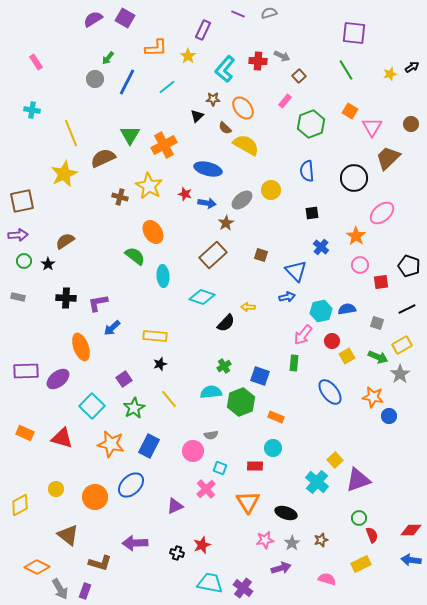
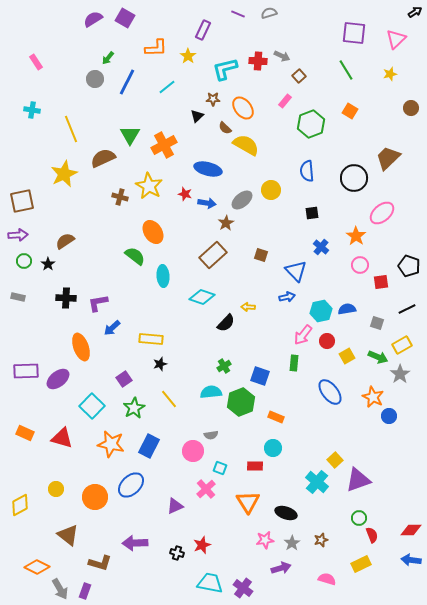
black arrow at (412, 67): moved 3 px right, 55 px up
cyan L-shape at (225, 69): rotated 36 degrees clockwise
brown circle at (411, 124): moved 16 px up
pink triangle at (372, 127): moved 24 px right, 88 px up; rotated 15 degrees clockwise
yellow line at (71, 133): moved 4 px up
yellow rectangle at (155, 336): moved 4 px left, 3 px down
red circle at (332, 341): moved 5 px left
orange star at (373, 397): rotated 15 degrees clockwise
